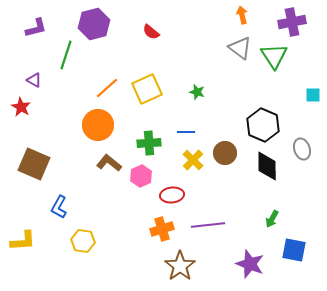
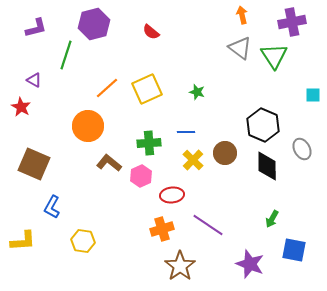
orange circle: moved 10 px left, 1 px down
gray ellipse: rotated 10 degrees counterclockwise
blue L-shape: moved 7 px left
purple line: rotated 40 degrees clockwise
